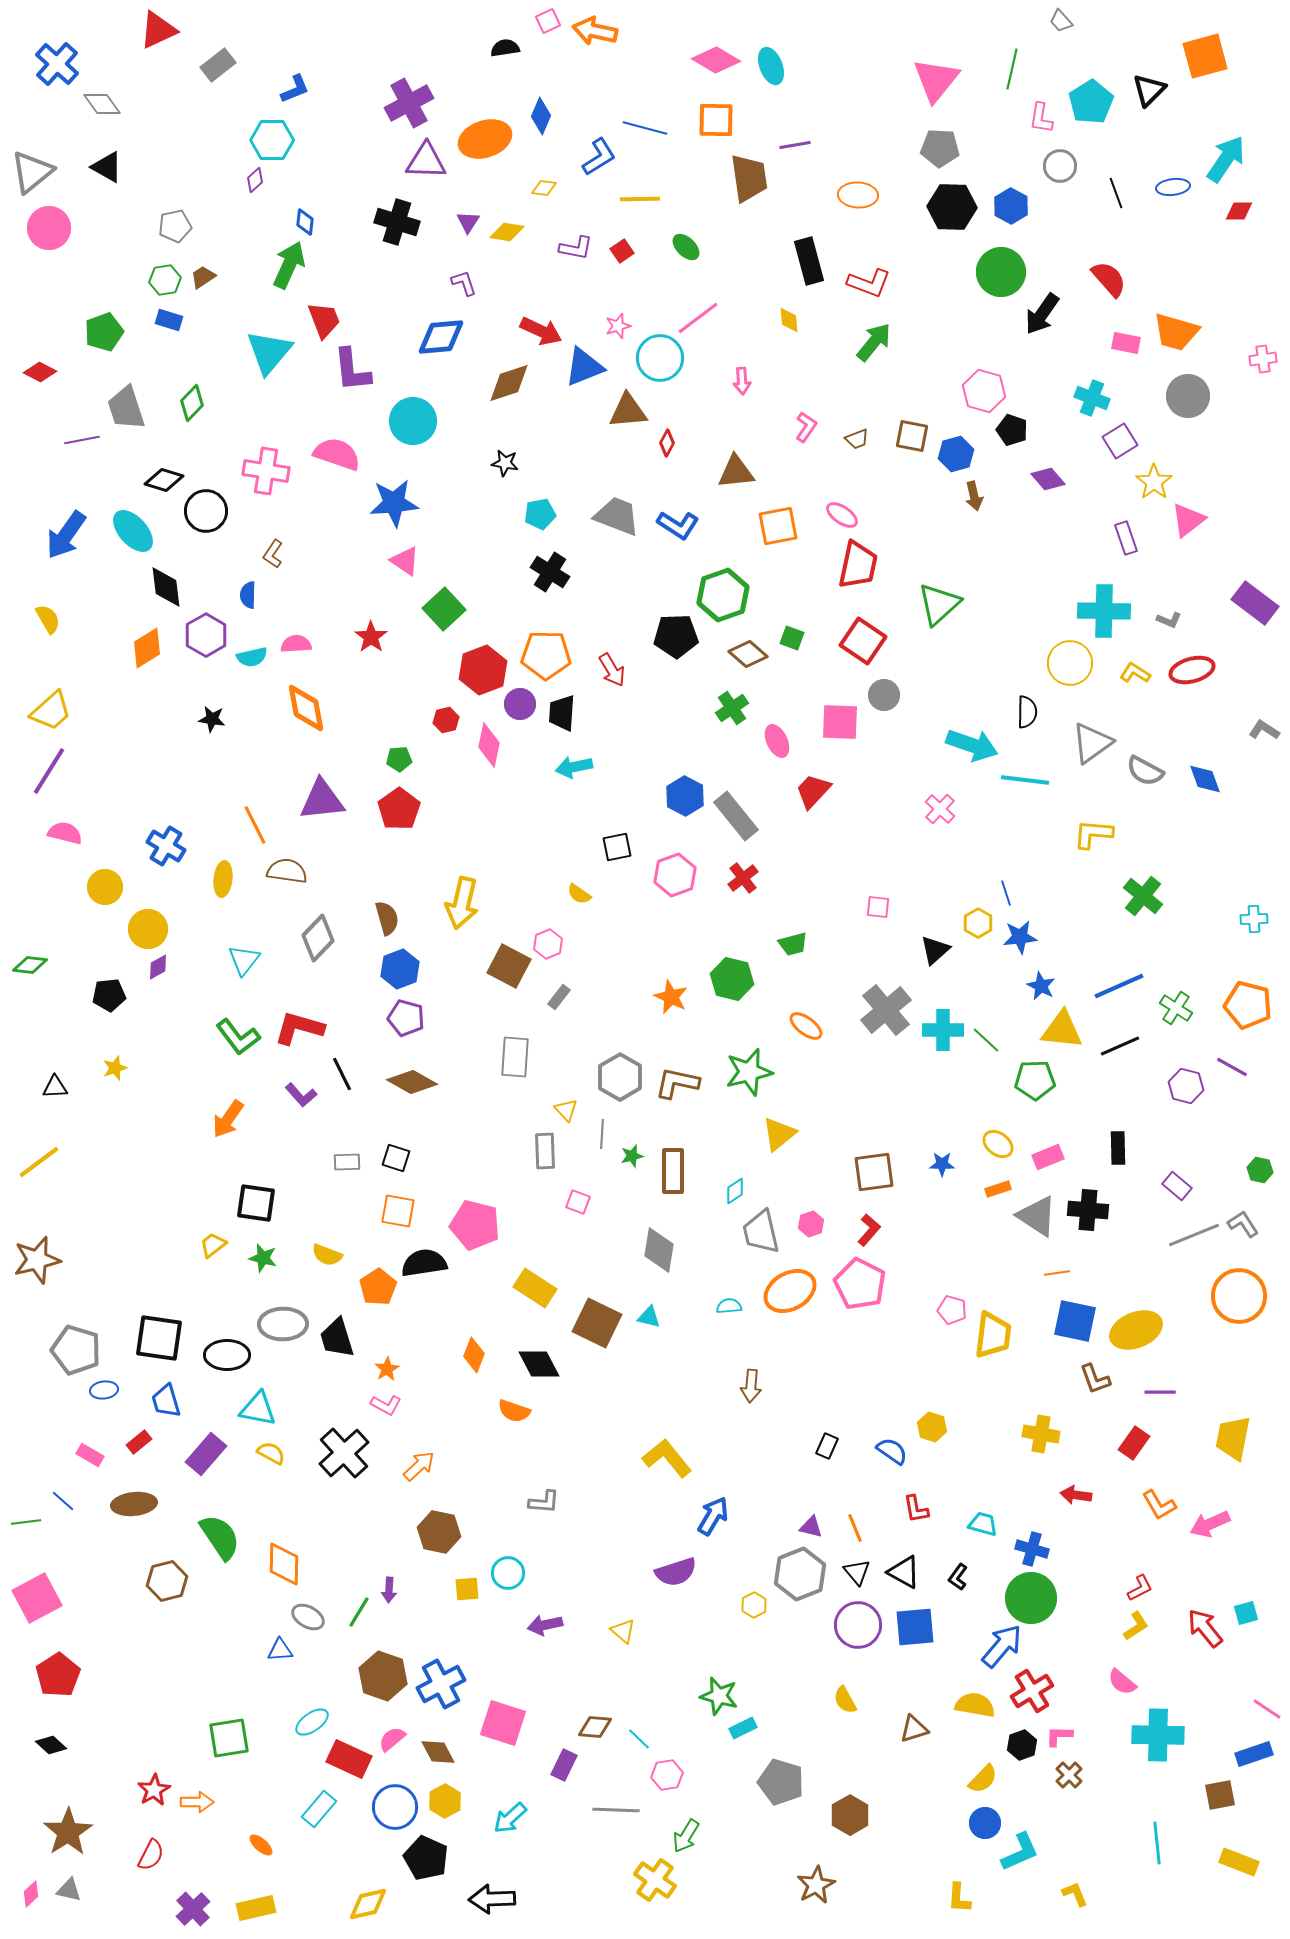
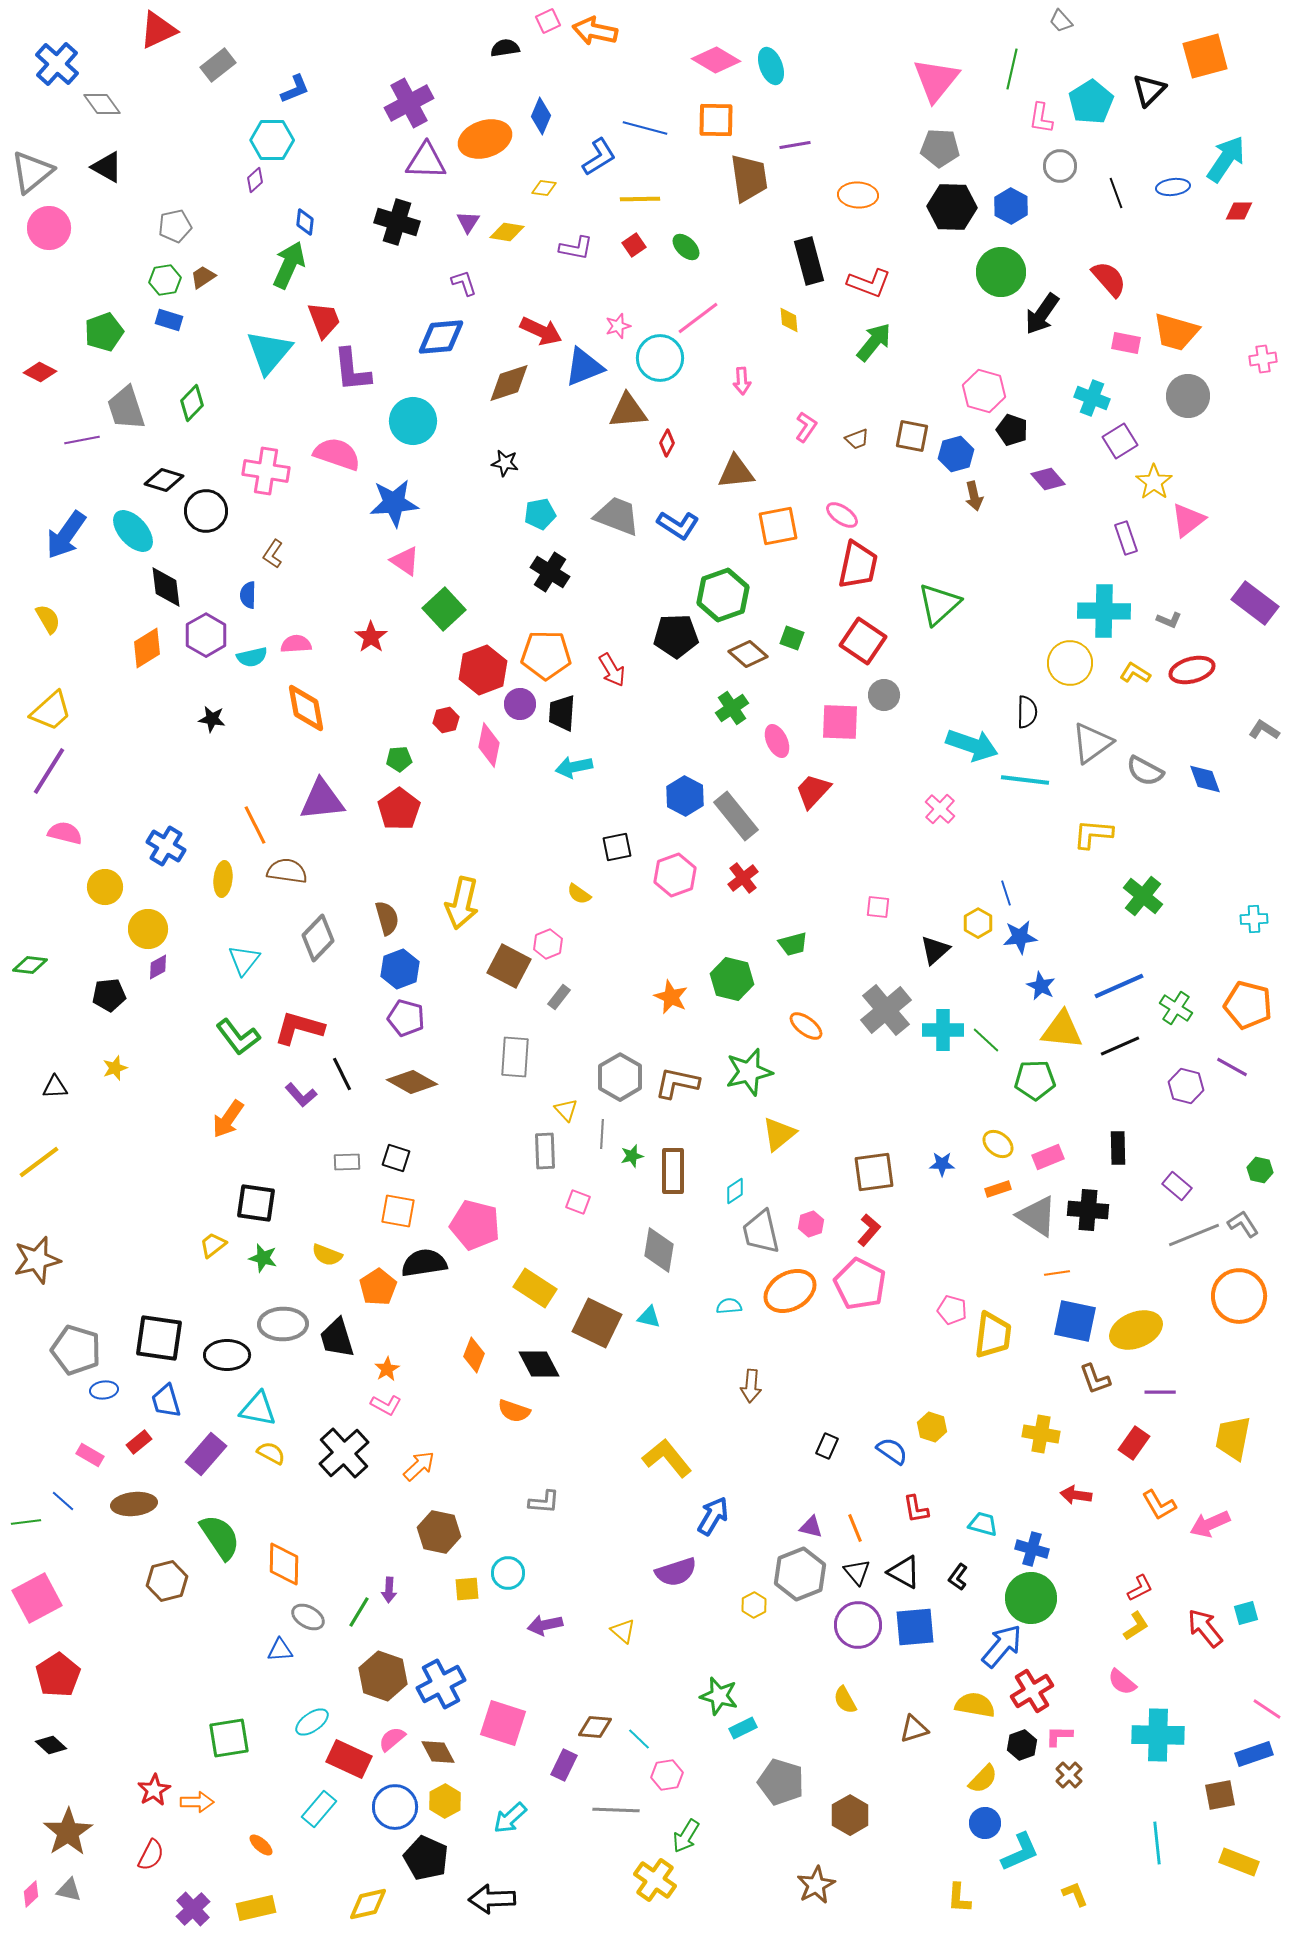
red square at (622, 251): moved 12 px right, 6 px up
